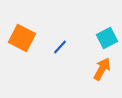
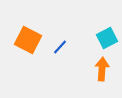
orange square: moved 6 px right, 2 px down
orange arrow: rotated 25 degrees counterclockwise
